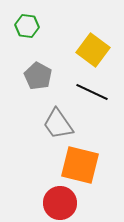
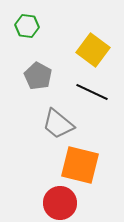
gray trapezoid: rotated 16 degrees counterclockwise
